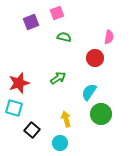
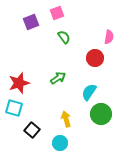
green semicircle: rotated 40 degrees clockwise
